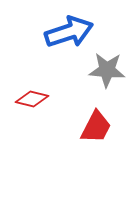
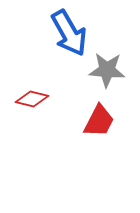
blue arrow: moved 1 px down; rotated 78 degrees clockwise
red trapezoid: moved 3 px right, 6 px up
